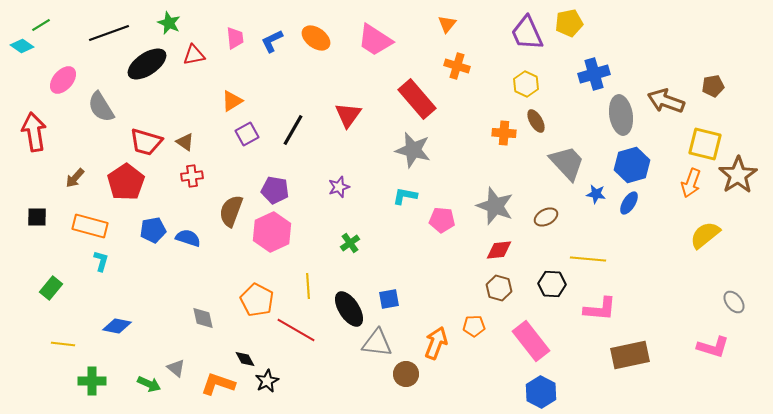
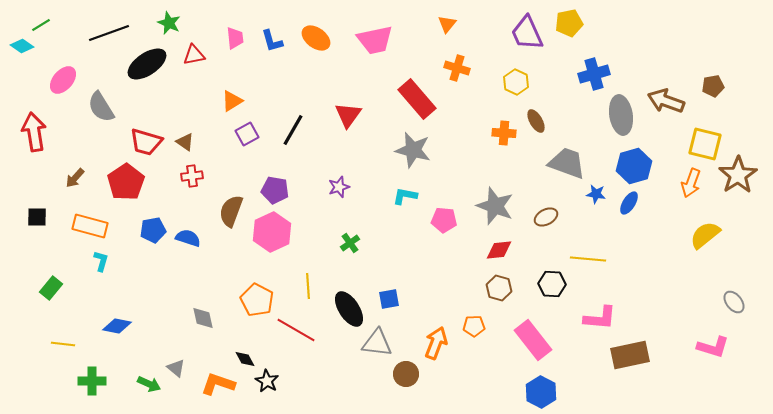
pink trapezoid at (375, 40): rotated 45 degrees counterclockwise
blue L-shape at (272, 41): rotated 80 degrees counterclockwise
orange cross at (457, 66): moved 2 px down
yellow hexagon at (526, 84): moved 10 px left, 2 px up
gray trapezoid at (567, 163): rotated 27 degrees counterclockwise
blue hexagon at (632, 165): moved 2 px right, 1 px down
pink pentagon at (442, 220): moved 2 px right
pink L-shape at (600, 309): moved 9 px down
pink rectangle at (531, 341): moved 2 px right, 1 px up
black star at (267, 381): rotated 15 degrees counterclockwise
